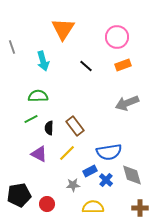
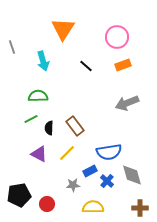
blue cross: moved 1 px right, 1 px down
